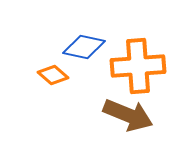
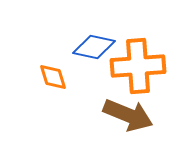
blue diamond: moved 10 px right
orange diamond: moved 2 px down; rotated 32 degrees clockwise
